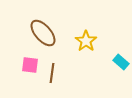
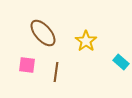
pink square: moved 3 px left
brown line: moved 4 px right, 1 px up
